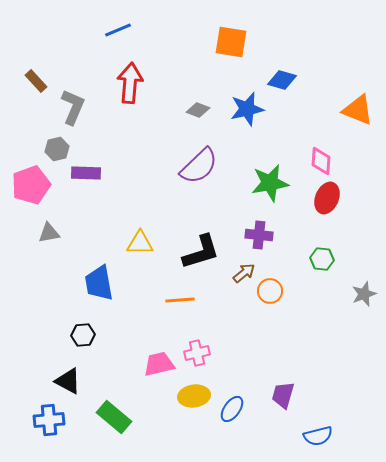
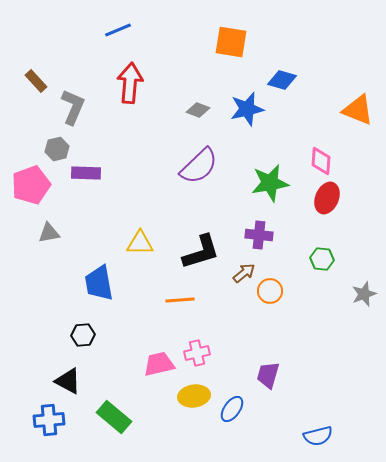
purple trapezoid: moved 15 px left, 20 px up
